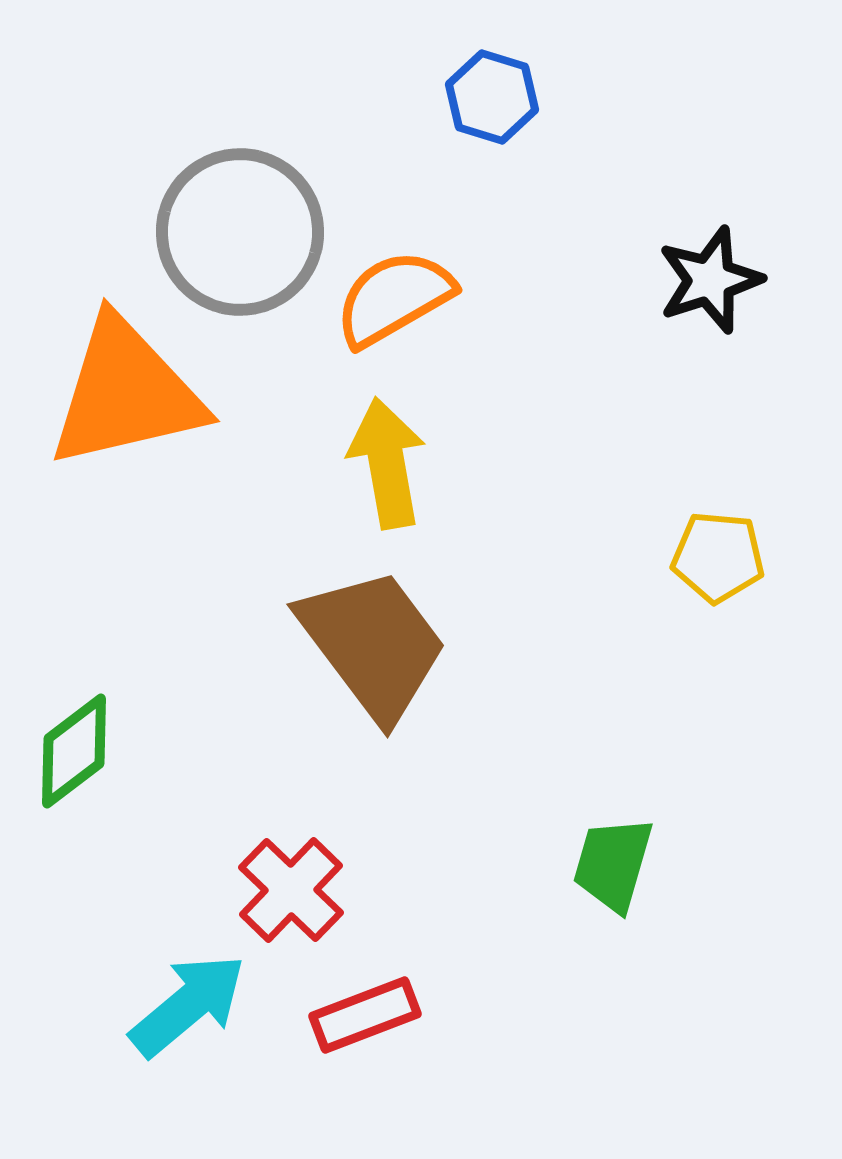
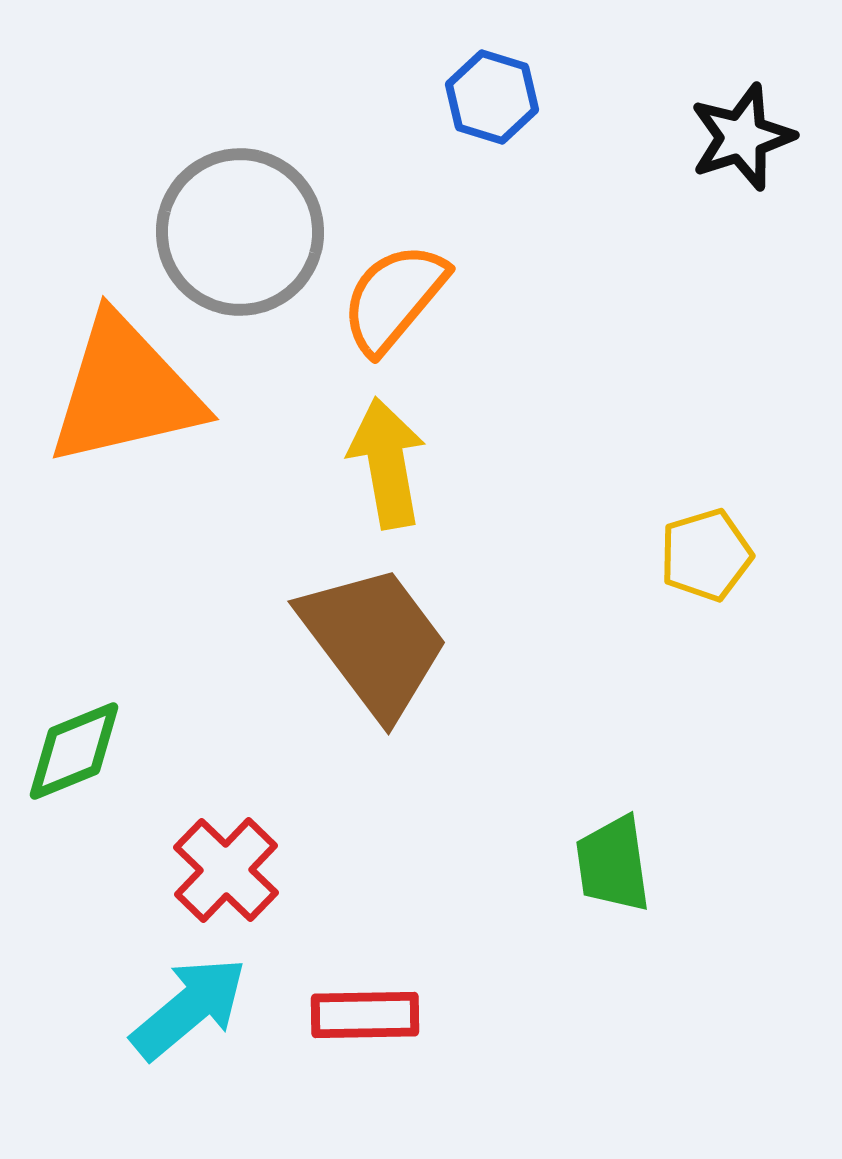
black star: moved 32 px right, 143 px up
orange semicircle: rotated 20 degrees counterclockwise
orange triangle: moved 1 px left, 2 px up
yellow pentagon: moved 12 px left, 2 px up; rotated 22 degrees counterclockwise
brown trapezoid: moved 1 px right, 3 px up
green diamond: rotated 15 degrees clockwise
green trapezoid: rotated 24 degrees counterclockwise
red cross: moved 65 px left, 20 px up
cyan arrow: moved 1 px right, 3 px down
red rectangle: rotated 20 degrees clockwise
